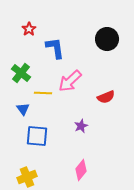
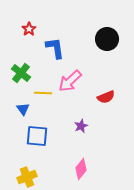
pink diamond: moved 1 px up
